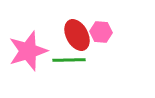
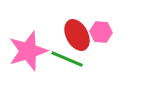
green line: moved 2 px left, 1 px up; rotated 24 degrees clockwise
